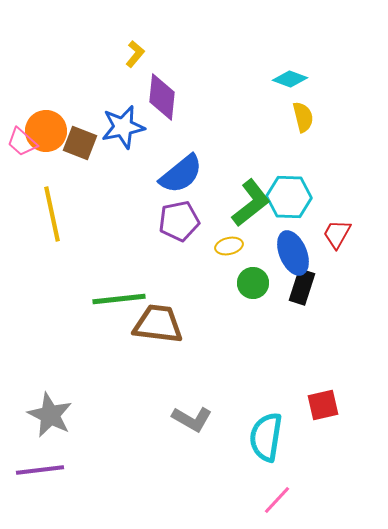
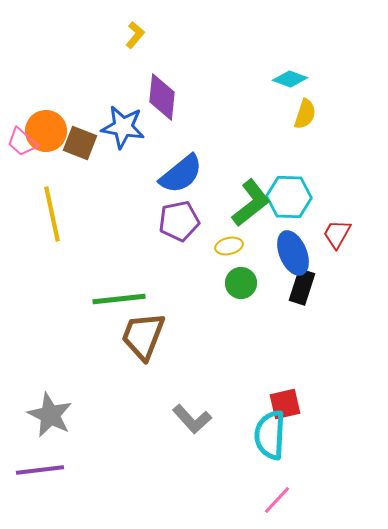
yellow L-shape: moved 19 px up
yellow semicircle: moved 2 px right, 3 px up; rotated 32 degrees clockwise
blue star: rotated 21 degrees clockwise
green circle: moved 12 px left
brown trapezoid: moved 15 px left, 12 px down; rotated 76 degrees counterclockwise
red square: moved 38 px left, 1 px up
gray L-shape: rotated 18 degrees clockwise
cyan semicircle: moved 4 px right, 2 px up; rotated 6 degrees counterclockwise
